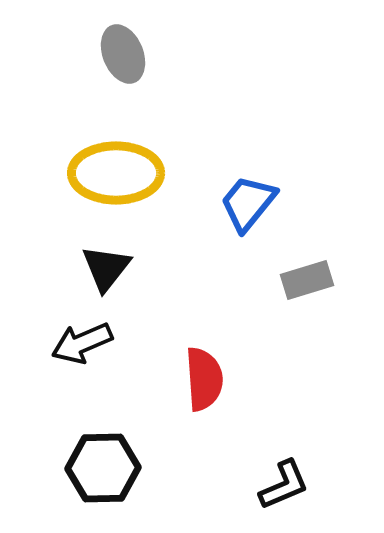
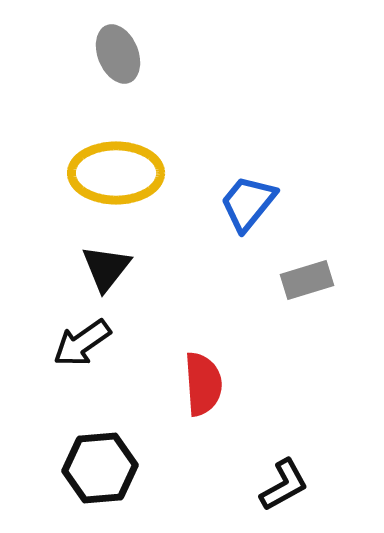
gray ellipse: moved 5 px left
black arrow: rotated 12 degrees counterclockwise
red semicircle: moved 1 px left, 5 px down
black hexagon: moved 3 px left; rotated 4 degrees counterclockwise
black L-shape: rotated 6 degrees counterclockwise
